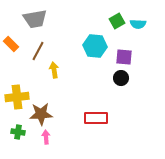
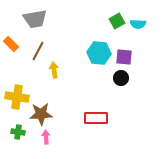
cyan hexagon: moved 4 px right, 7 px down
yellow cross: rotated 15 degrees clockwise
